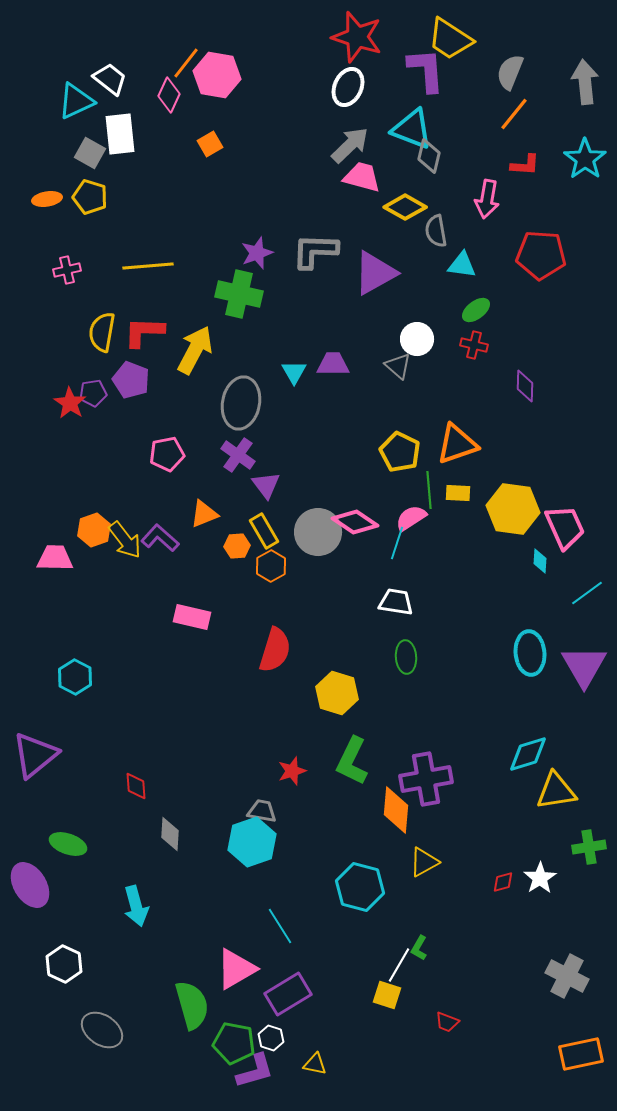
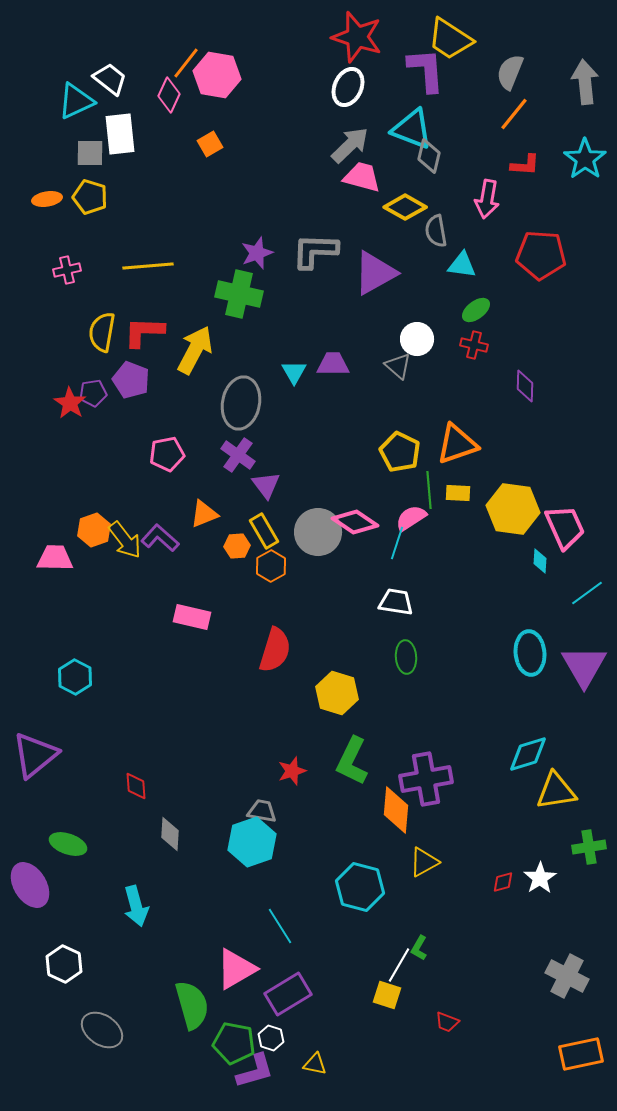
gray square at (90, 153): rotated 28 degrees counterclockwise
